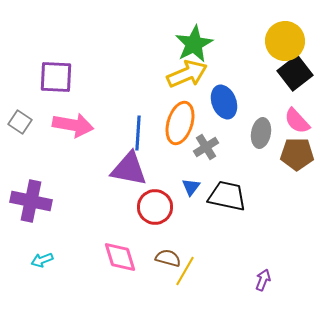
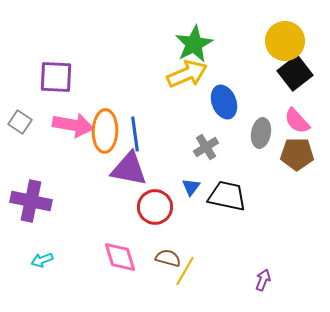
orange ellipse: moved 75 px left, 8 px down; rotated 15 degrees counterclockwise
blue line: moved 3 px left, 1 px down; rotated 12 degrees counterclockwise
